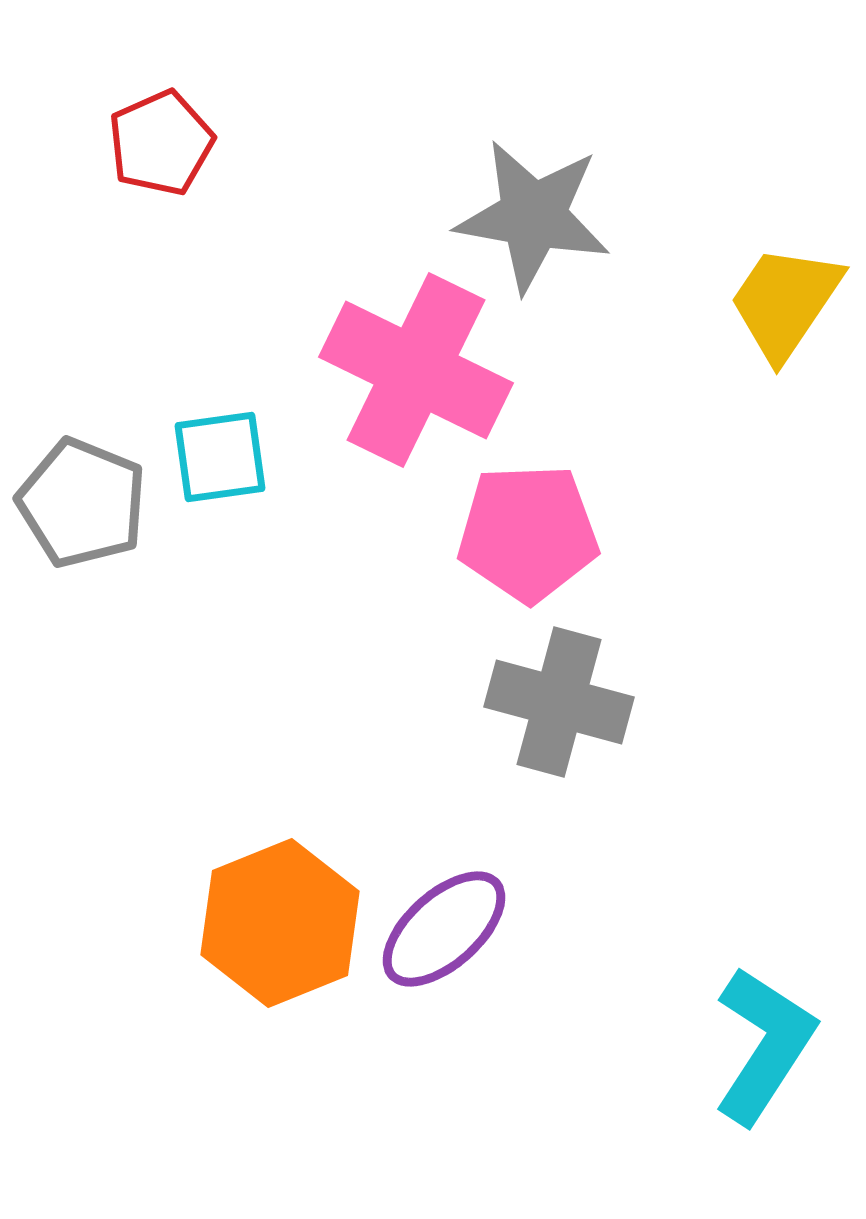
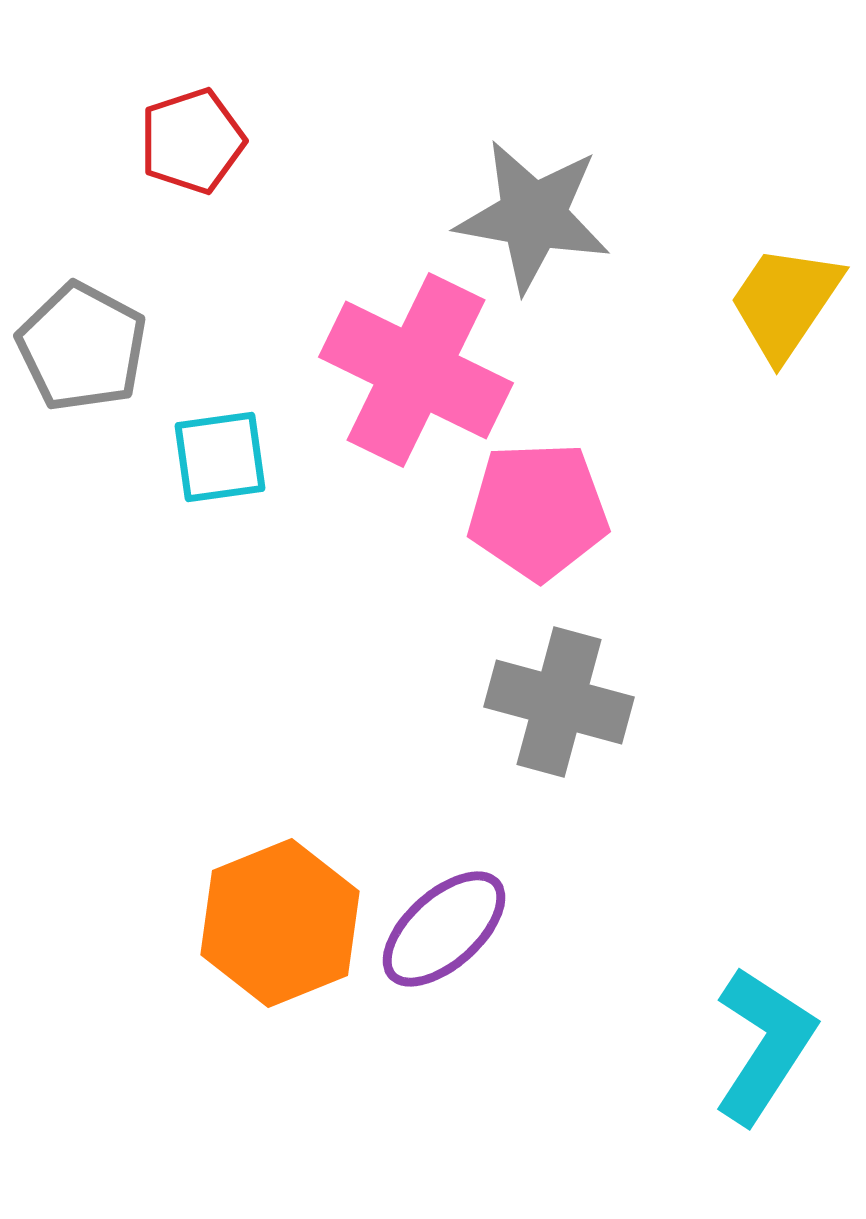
red pentagon: moved 31 px right, 2 px up; rotated 6 degrees clockwise
gray pentagon: moved 156 px up; rotated 6 degrees clockwise
pink pentagon: moved 10 px right, 22 px up
